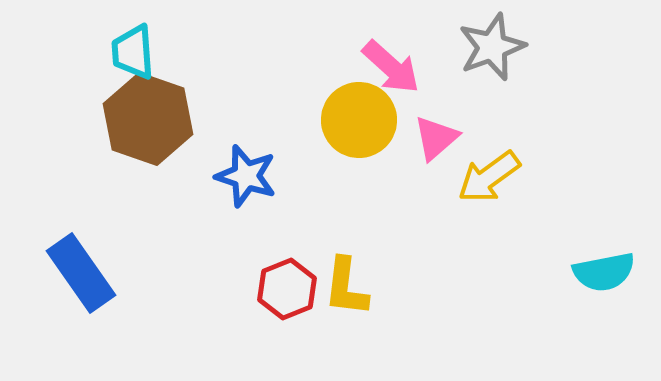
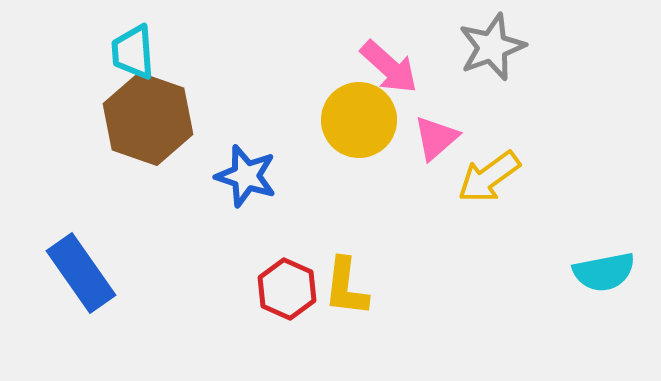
pink arrow: moved 2 px left
red hexagon: rotated 14 degrees counterclockwise
